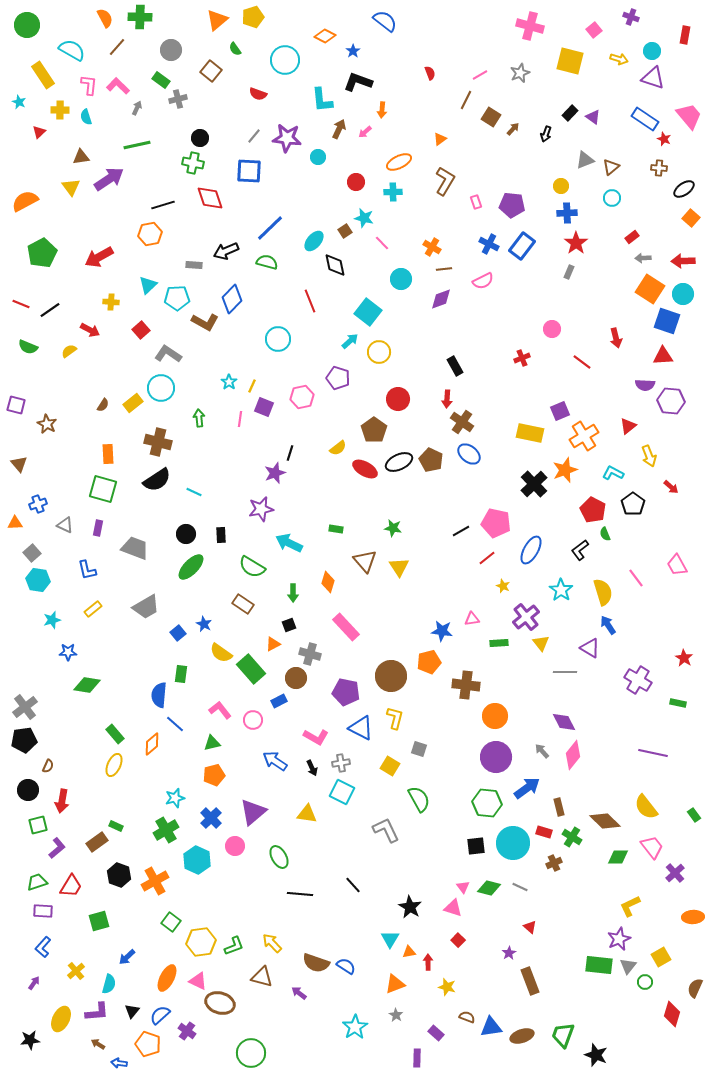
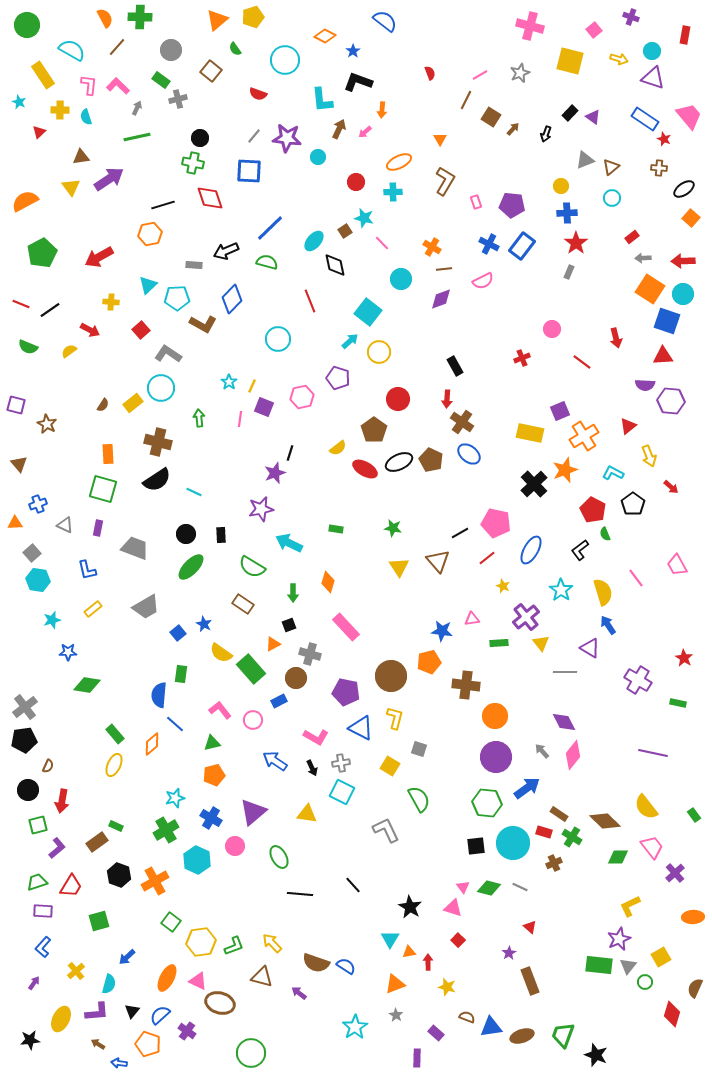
orange triangle at (440, 139): rotated 24 degrees counterclockwise
green line at (137, 145): moved 8 px up
brown L-shape at (205, 322): moved 2 px left, 2 px down
black line at (461, 531): moved 1 px left, 2 px down
brown triangle at (365, 561): moved 73 px right
brown rectangle at (559, 807): moved 7 px down; rotated 42 degrees counterclockwise
blue cross at (211, 818): rotated 15 degrees counterclockwise
